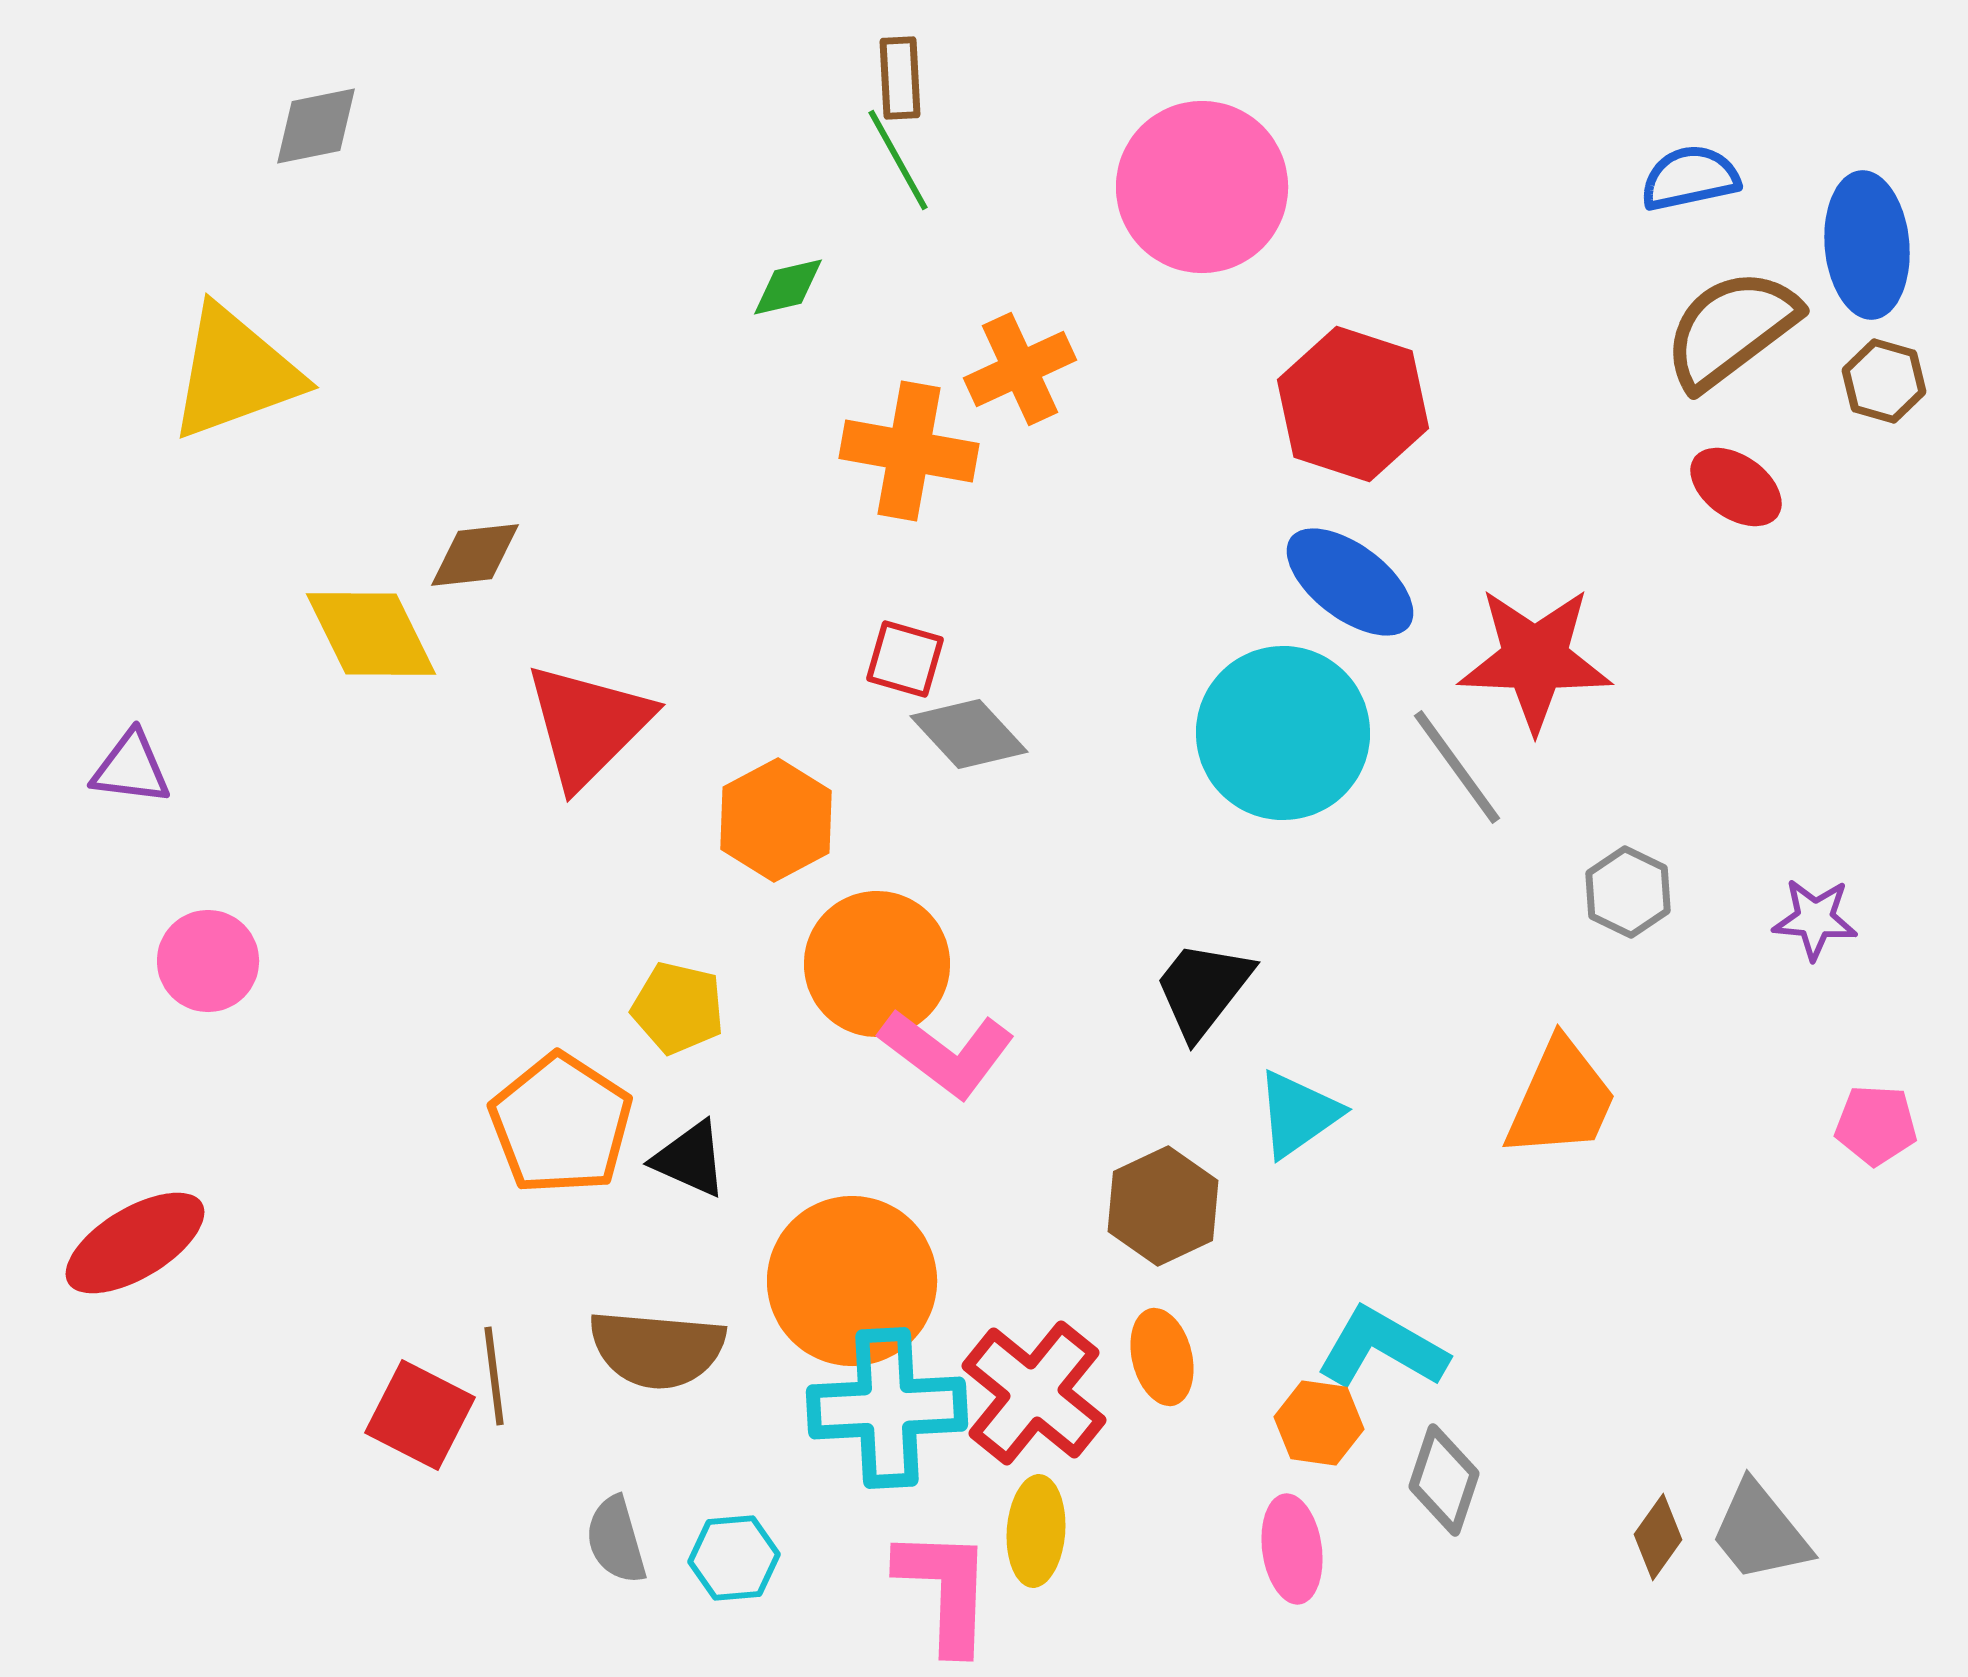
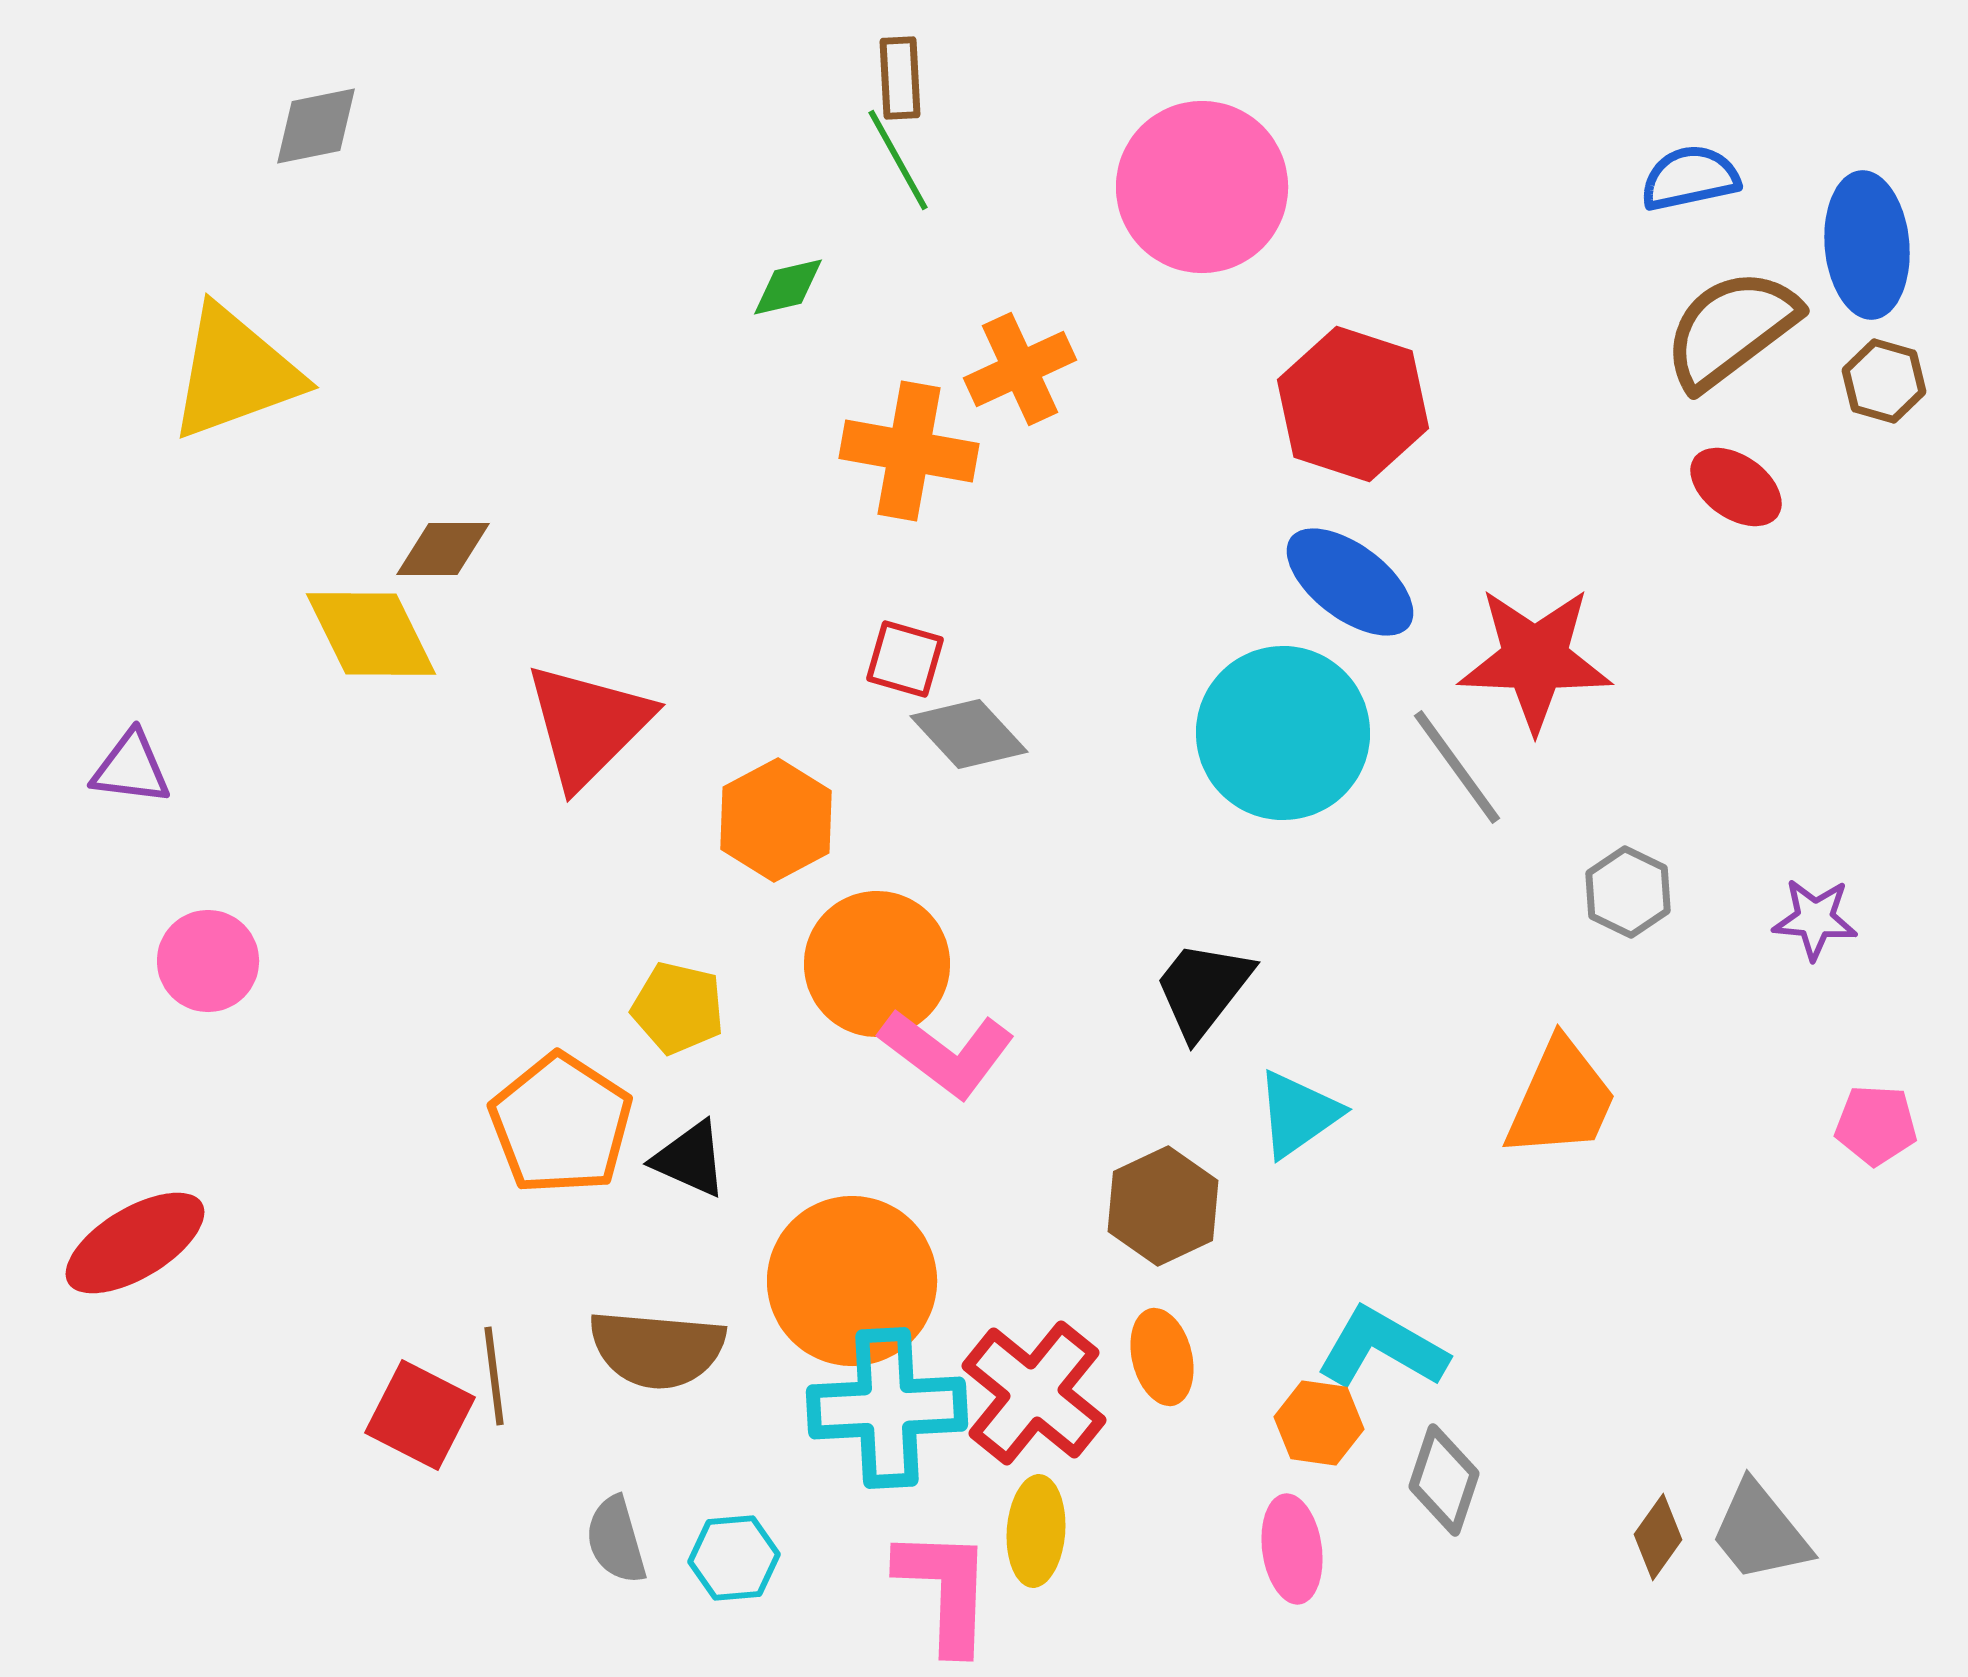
brown diamond at (475, 555): moved 32 px left, 6 px up; rotated 6 degrees clockwise
